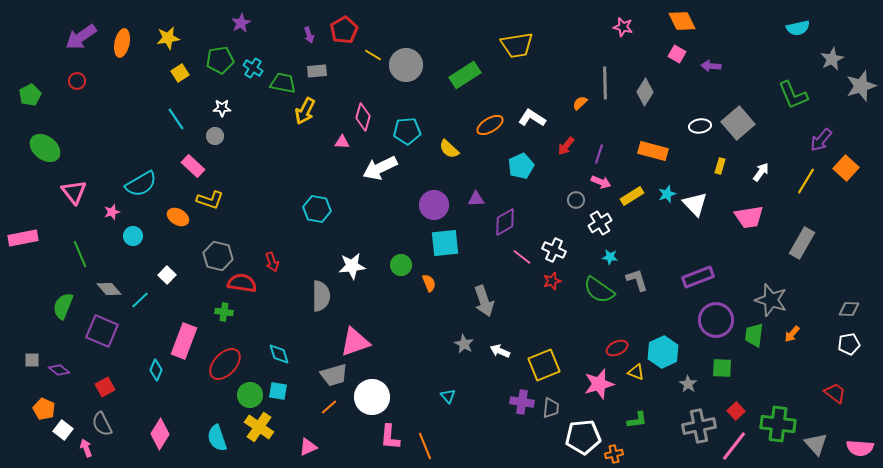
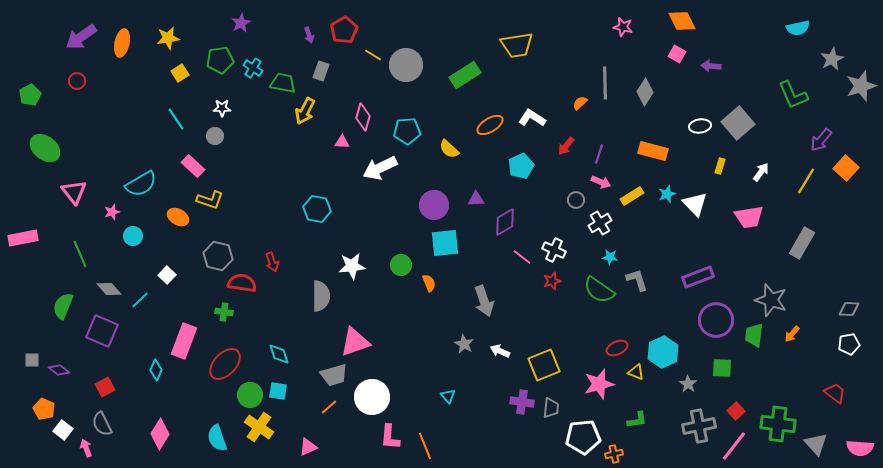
gray rectangle at (317, 71): moved 4 px right; rotated 66 degrees counterclockwise
